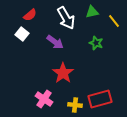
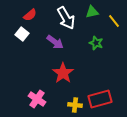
pink cross: moved 7 px left
